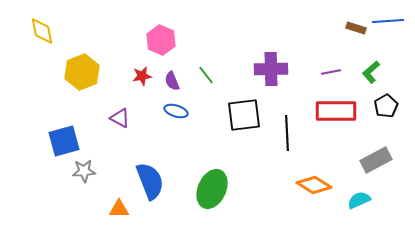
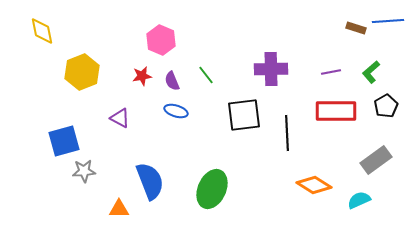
gray rectangle: rotated 8 degrees counterclockwise
